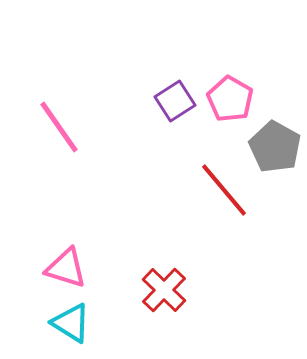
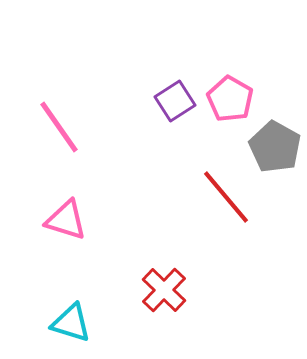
red line: moved 2 px right, 7 px down
pink triangle: moved 48 px up
cyan triangle: rotated 15 degrees counterclockwise
